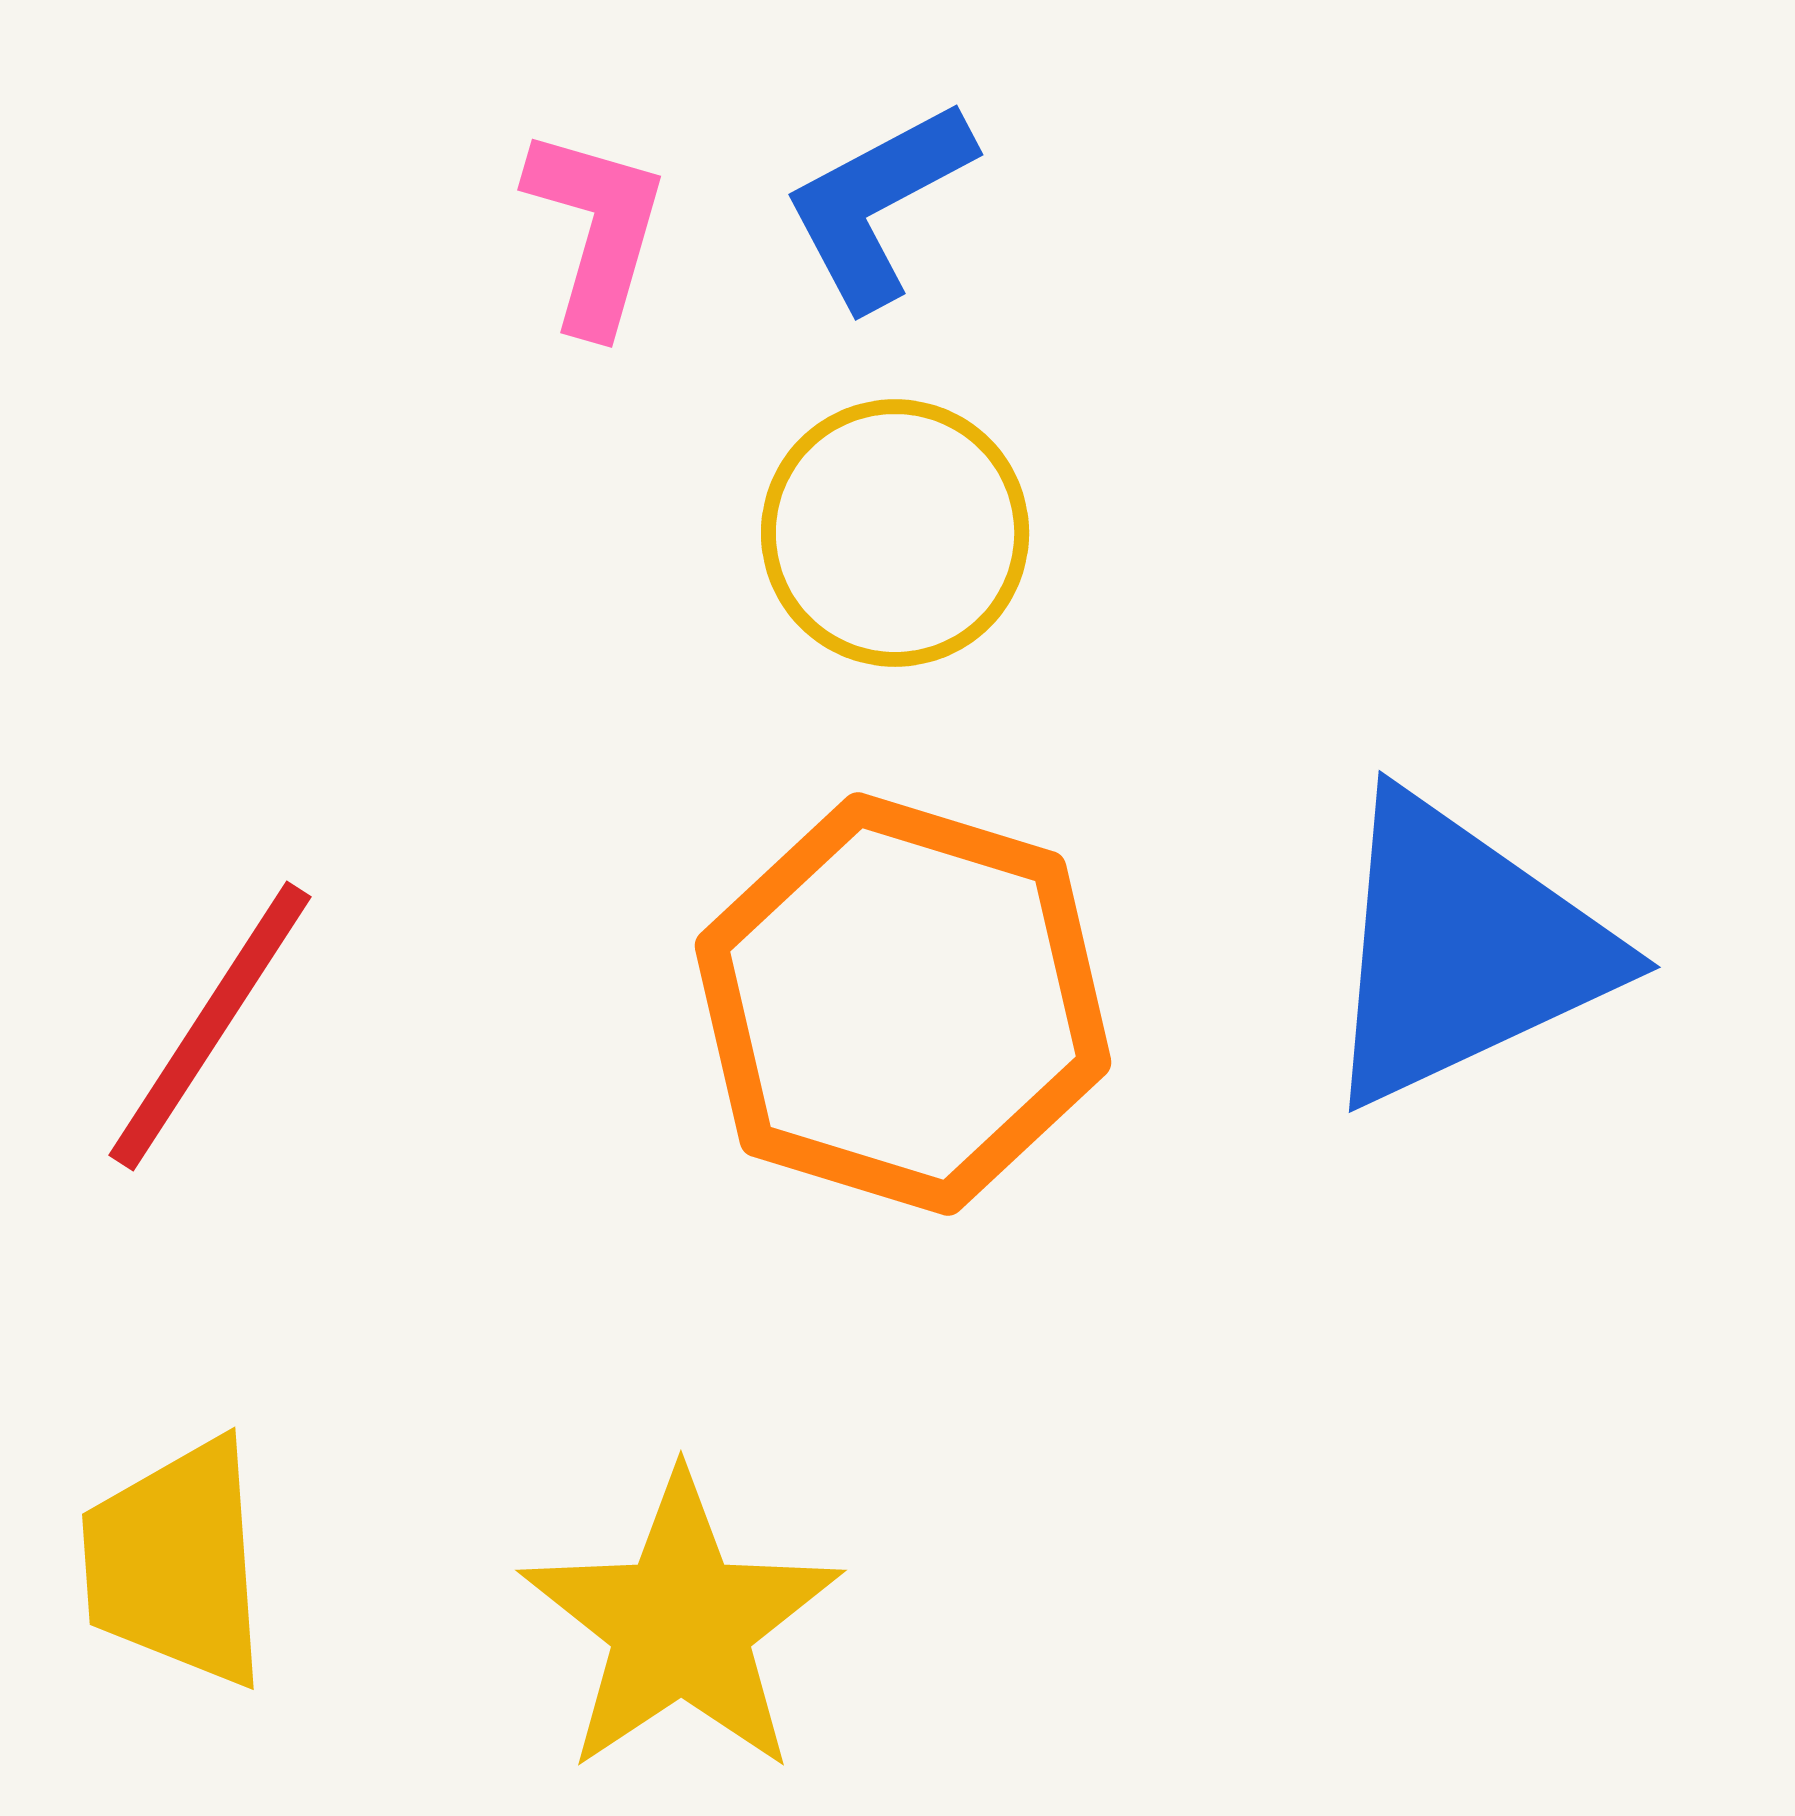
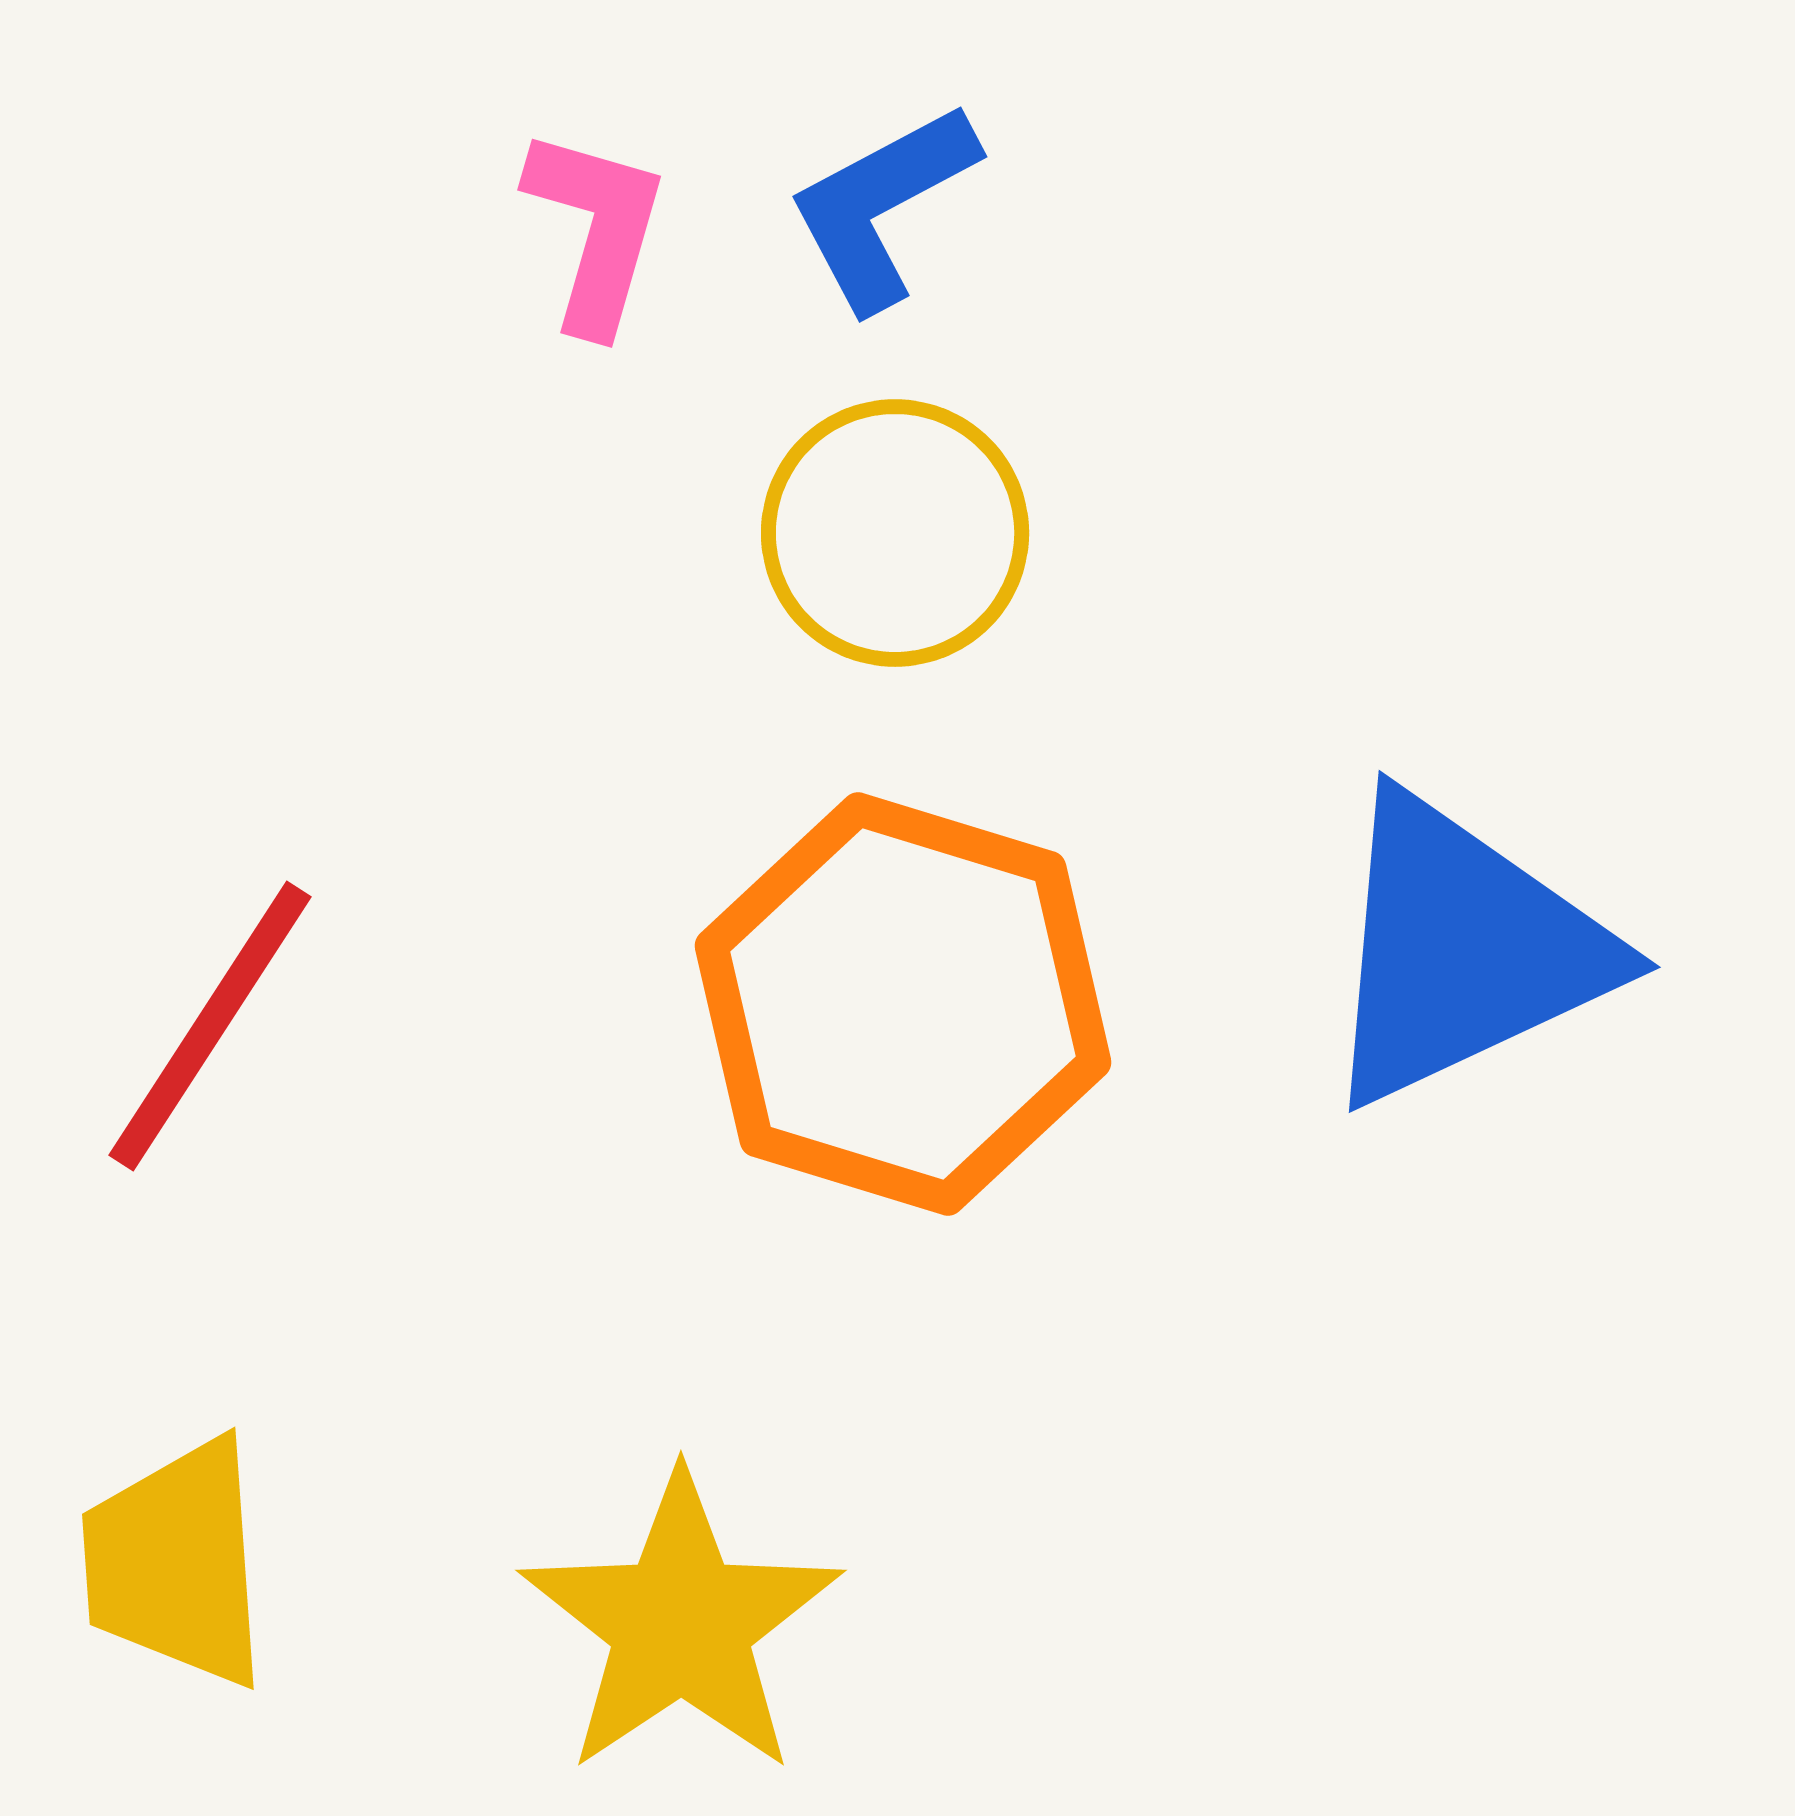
blue L-shape: moved 4 px right, 2 px down
